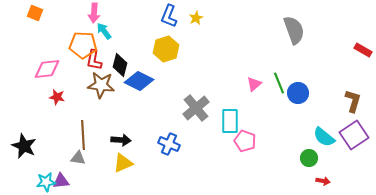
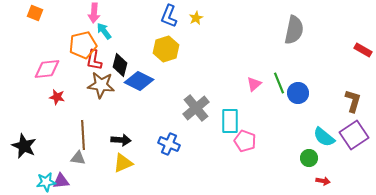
gray semicircle: rotated 32 degrees clockwise
orange pentagon: rotated 16 degrees counterclockwise
